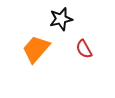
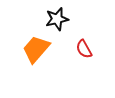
black star: moved 4 px left
